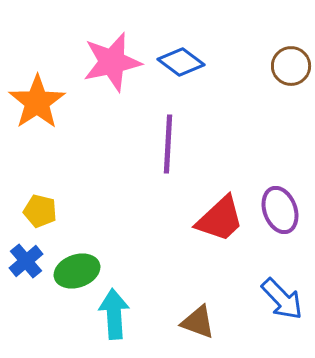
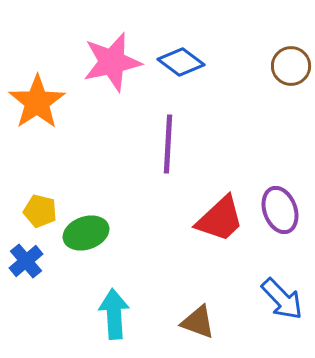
green ellipse: moved 9 px right, 38 px up
